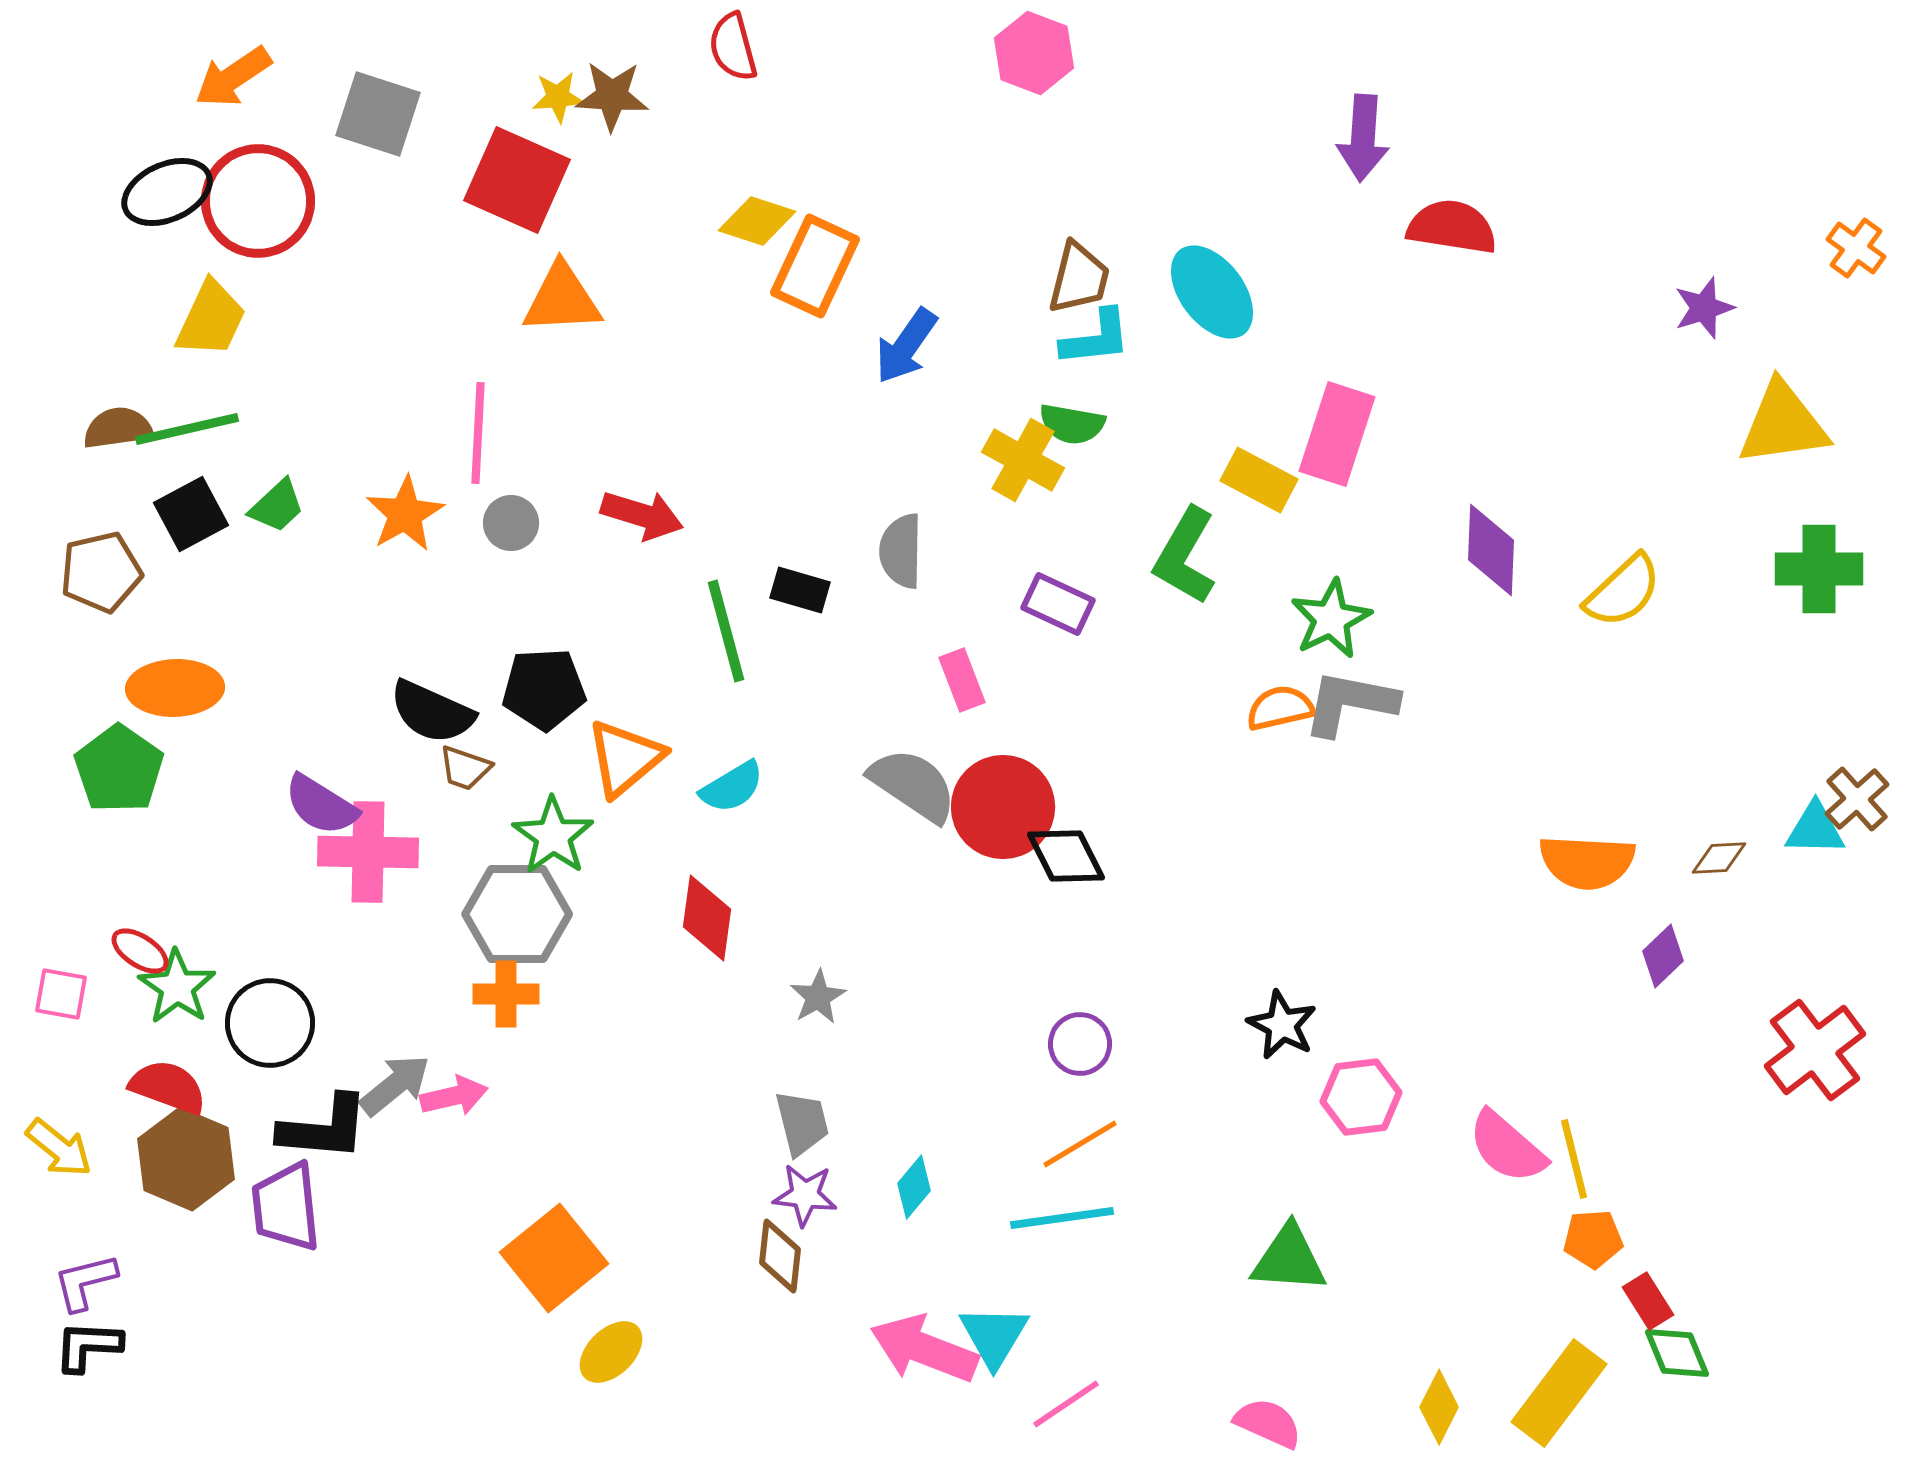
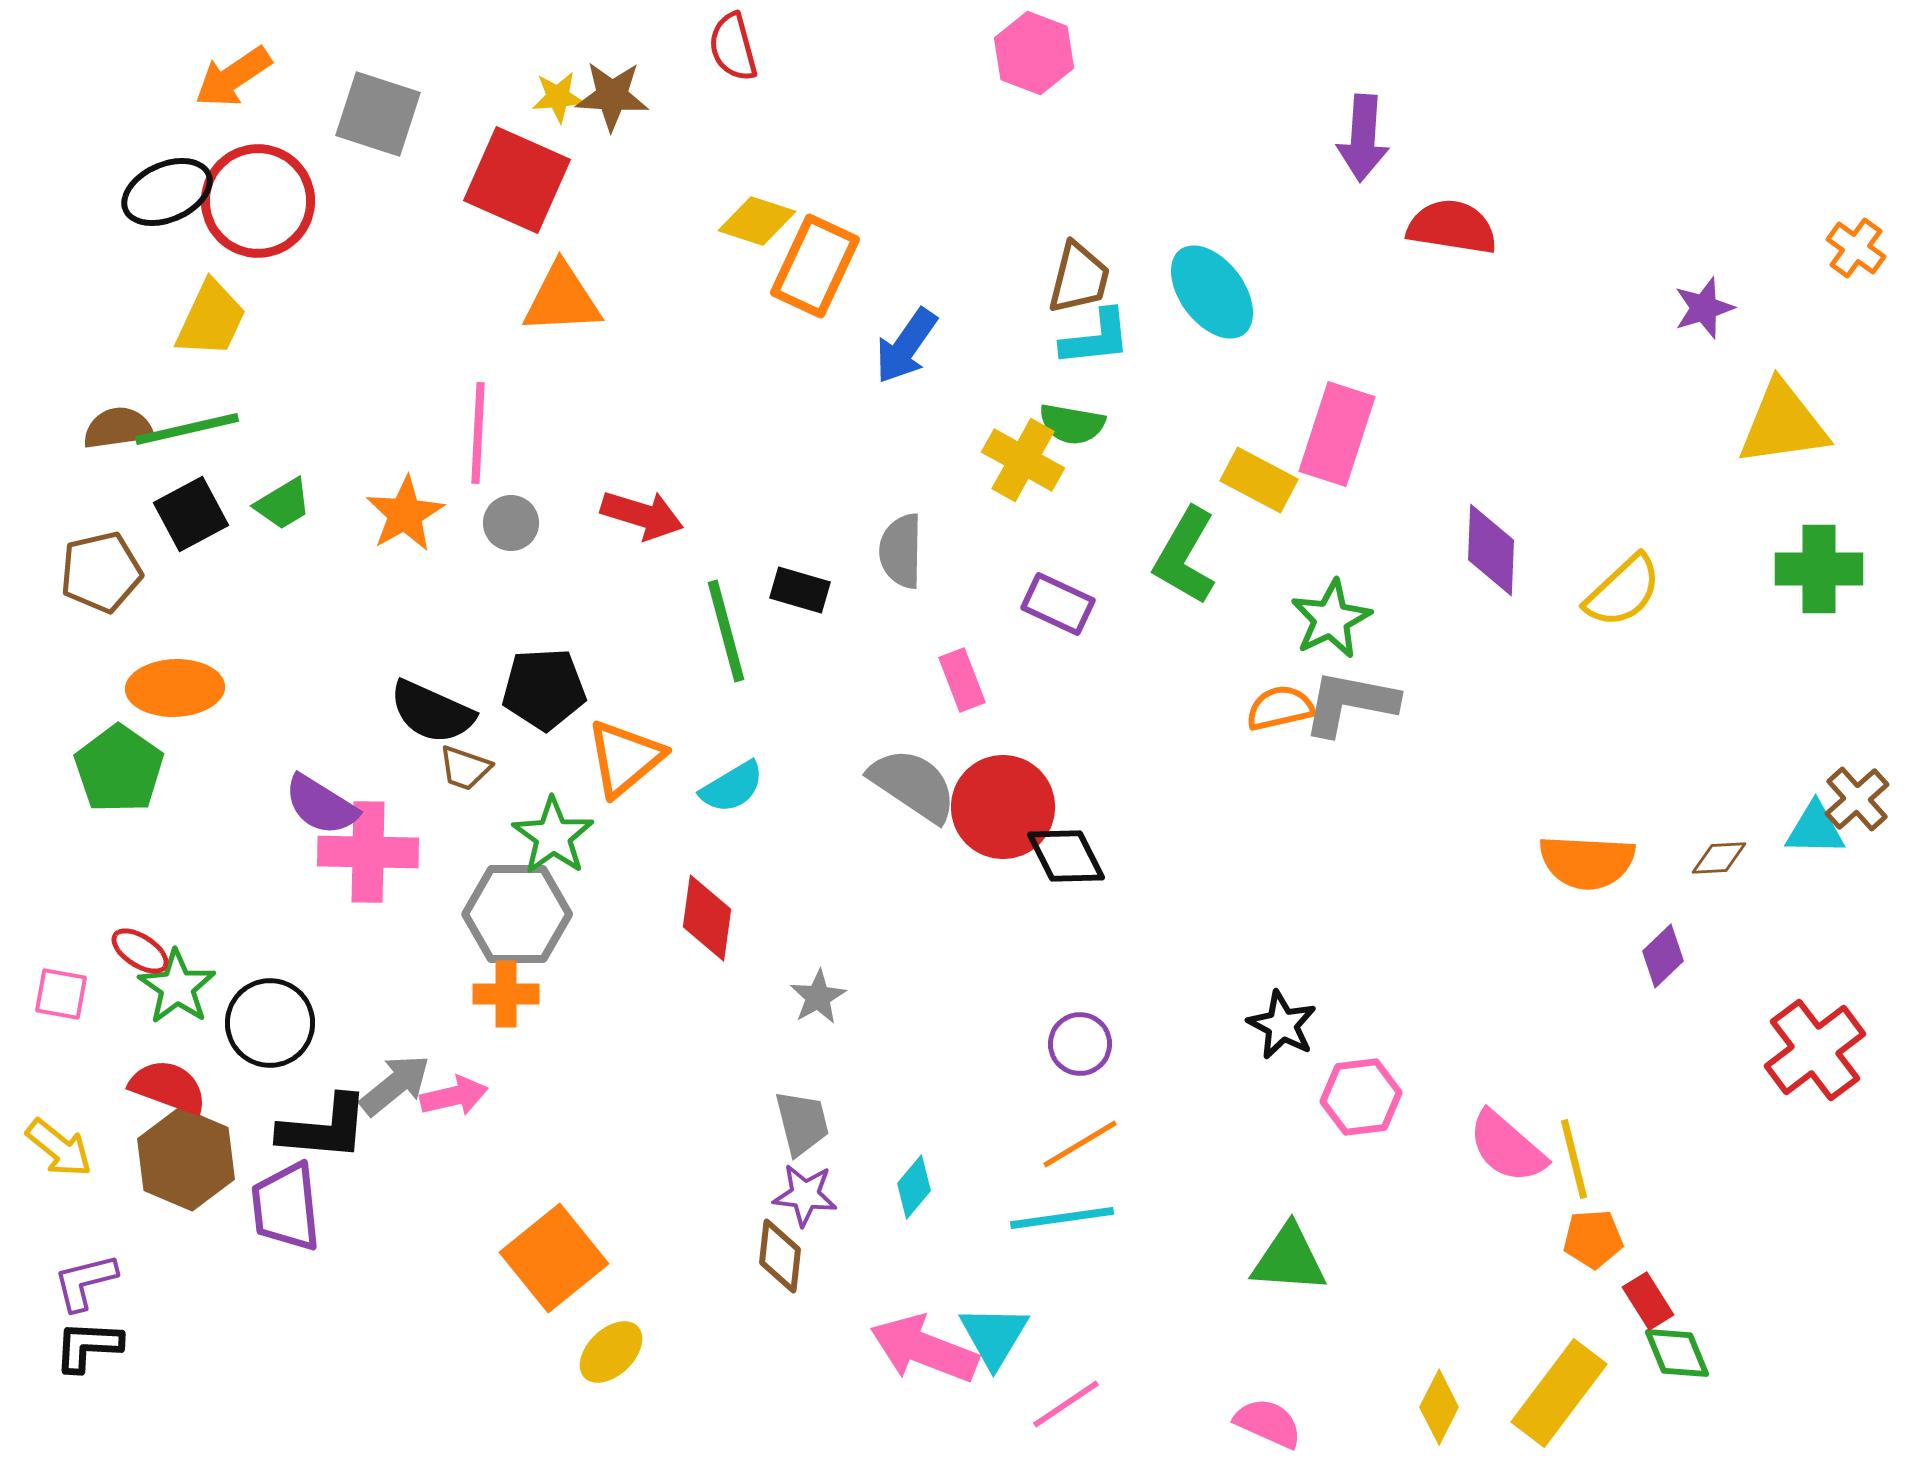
green trapezoid at (277, 506): moved 6 px right, 2 px up; rotated 12 degrees clockwise
